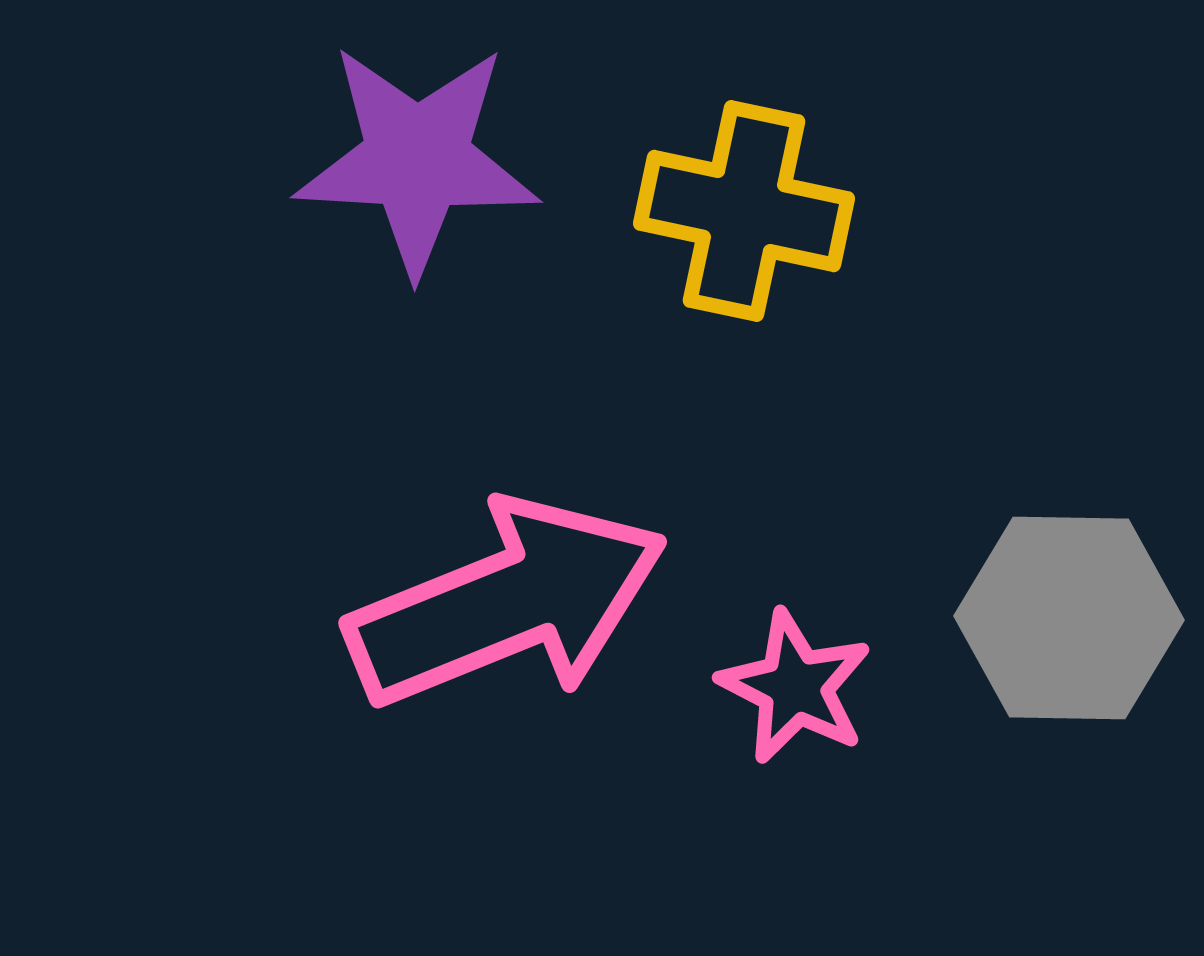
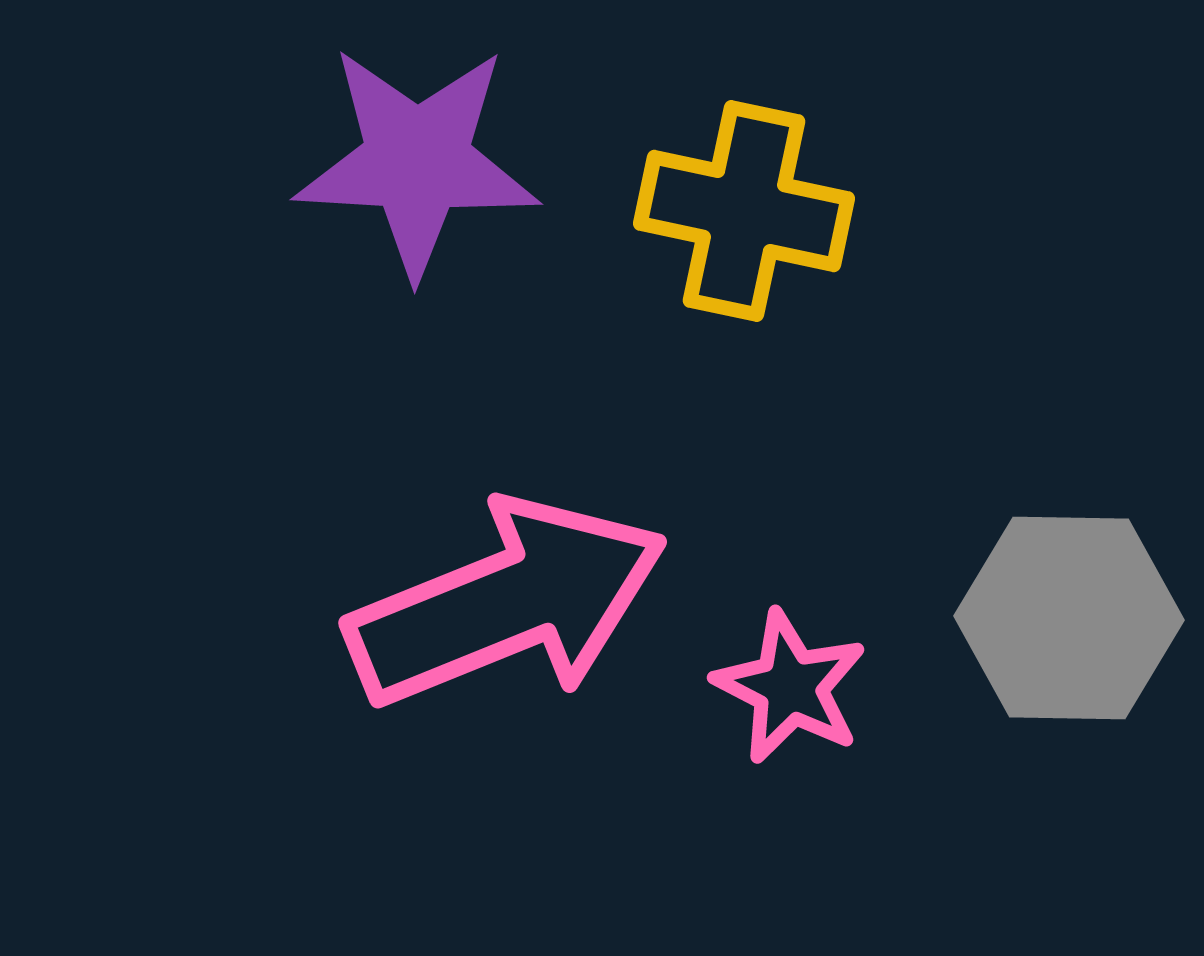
purple star: moved 2 px down
pink star: moved 5 px left
